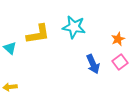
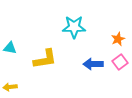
cyan star: rotated 10 degrees counterclockwise
yellow L-shape: moved 7 px right, 25 px down
cyan triangle: rotated 32 degrees counterclockwise
blue arrow: rotated 114 degrees clockwise
